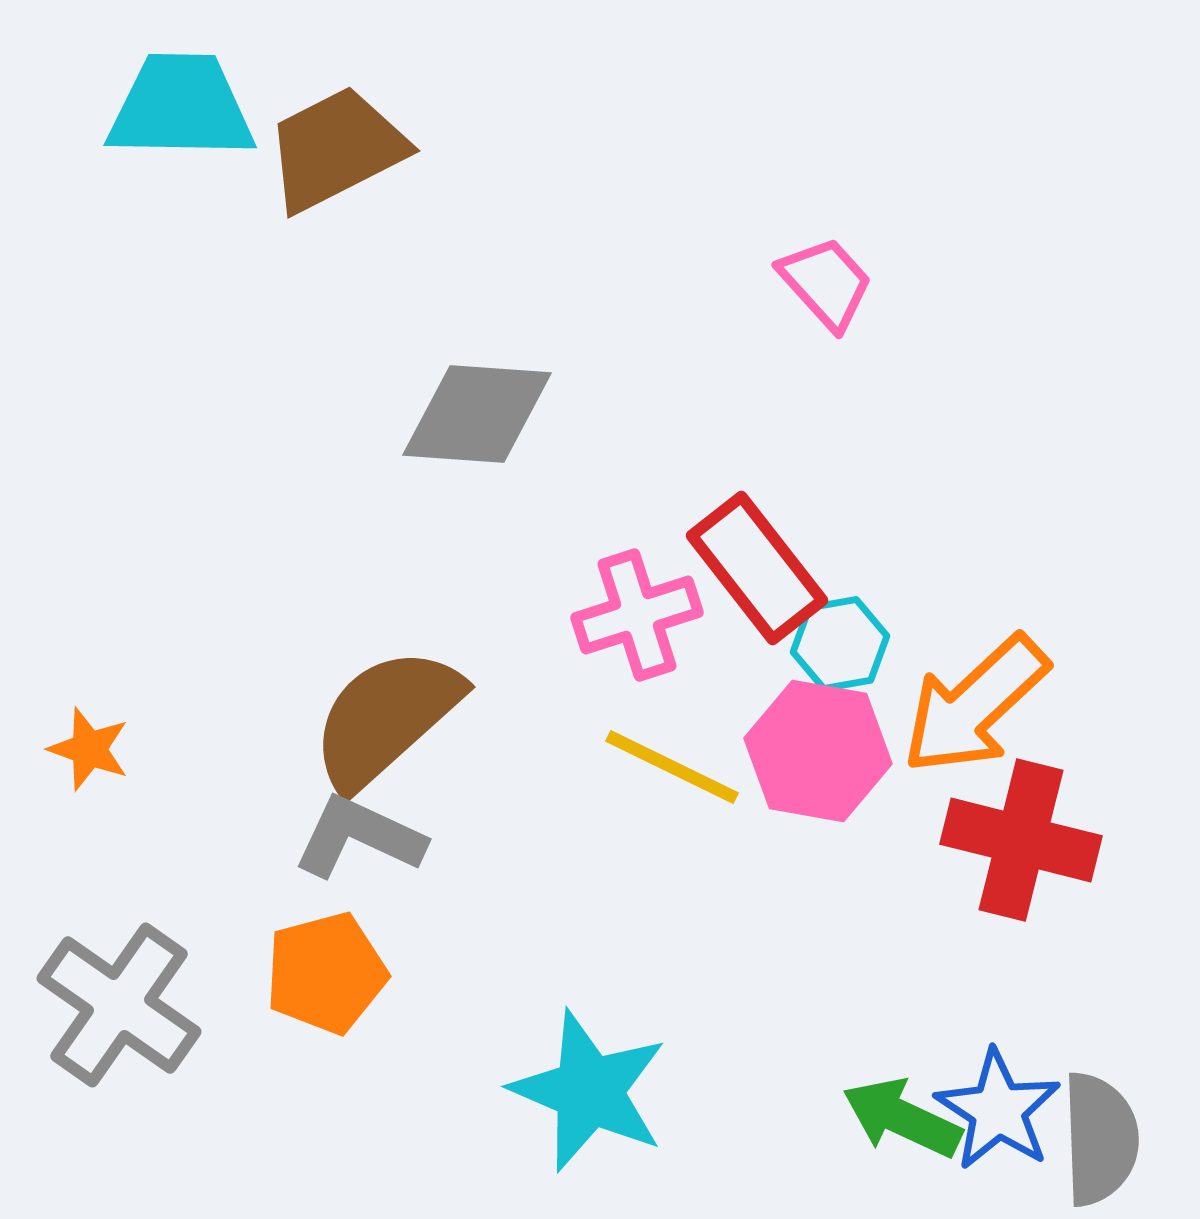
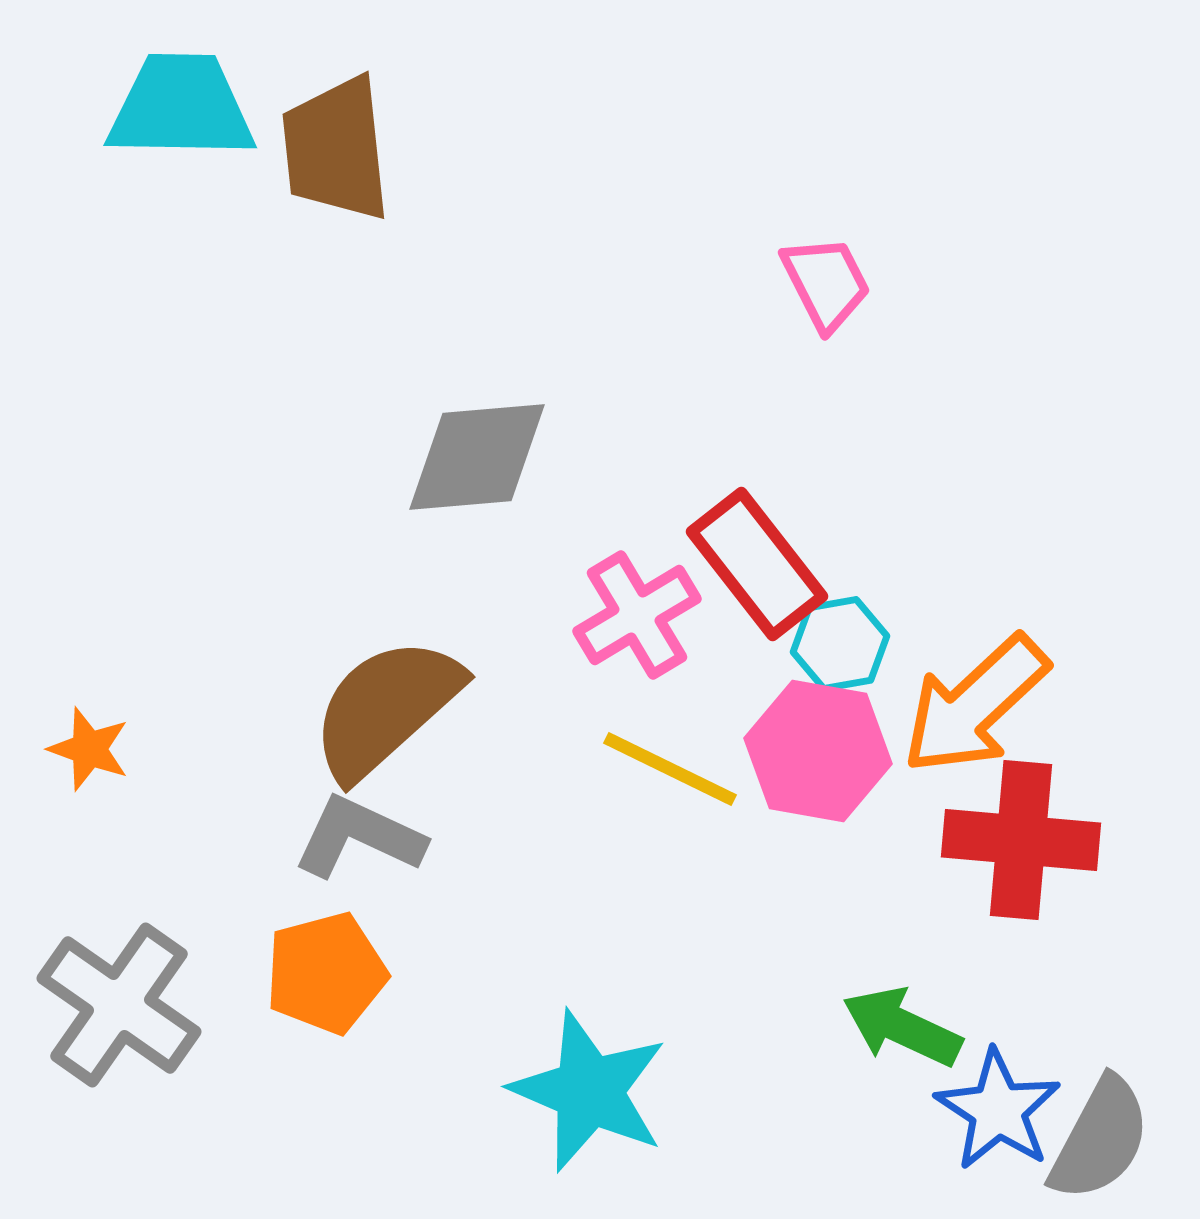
brown trapezoid: rotated 69 degrees counterclockwise
pink trapezoid: rotated 15 degrees clockwise
gray diamond: moved 43 px down; rotated 9 degrees counterclockwise
red rectangle: moved 4 px up
pink cross: rotated 13 degrees counterclockwise
brown semicircle: moved 10 px up
yellow line: moved 2 px left, 2 px down
red cross: rotated 9 degrees counterclockwise
green arrow: moved 91 px up
gray semicircle: rotated 30 degrees clockwise
